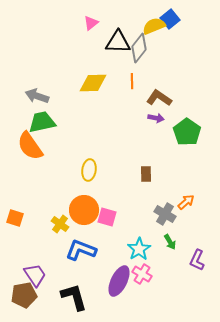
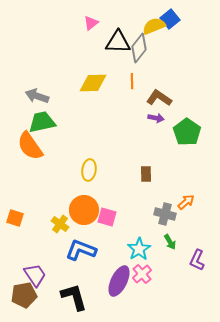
gray cross: rotated 15 degrees counterclockwise
pink cross: rotated 18 degrees clockwise
